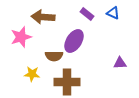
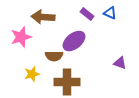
blue triangle: moved 3 px left
purple ellipse: rotated 20 degrees clockwise
purple triangle: rotated 24 degrees clockwise
yellow star: rotated 21 degrees counterclockwise
